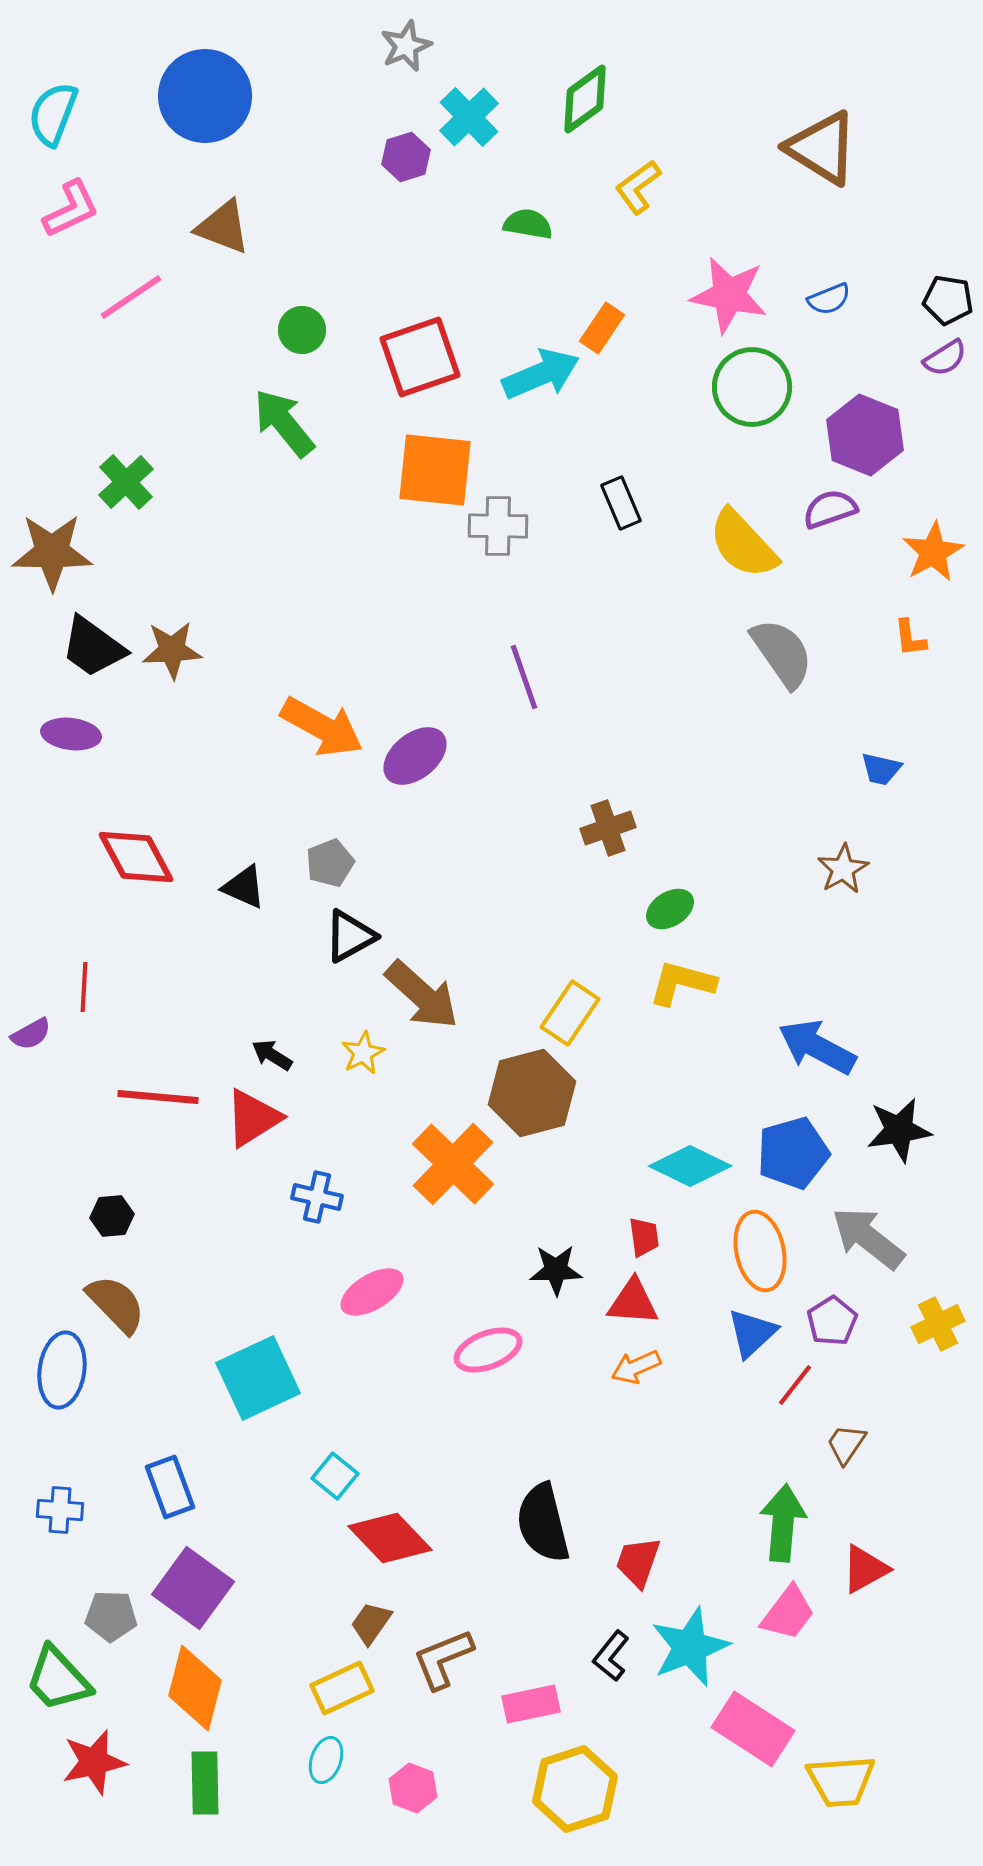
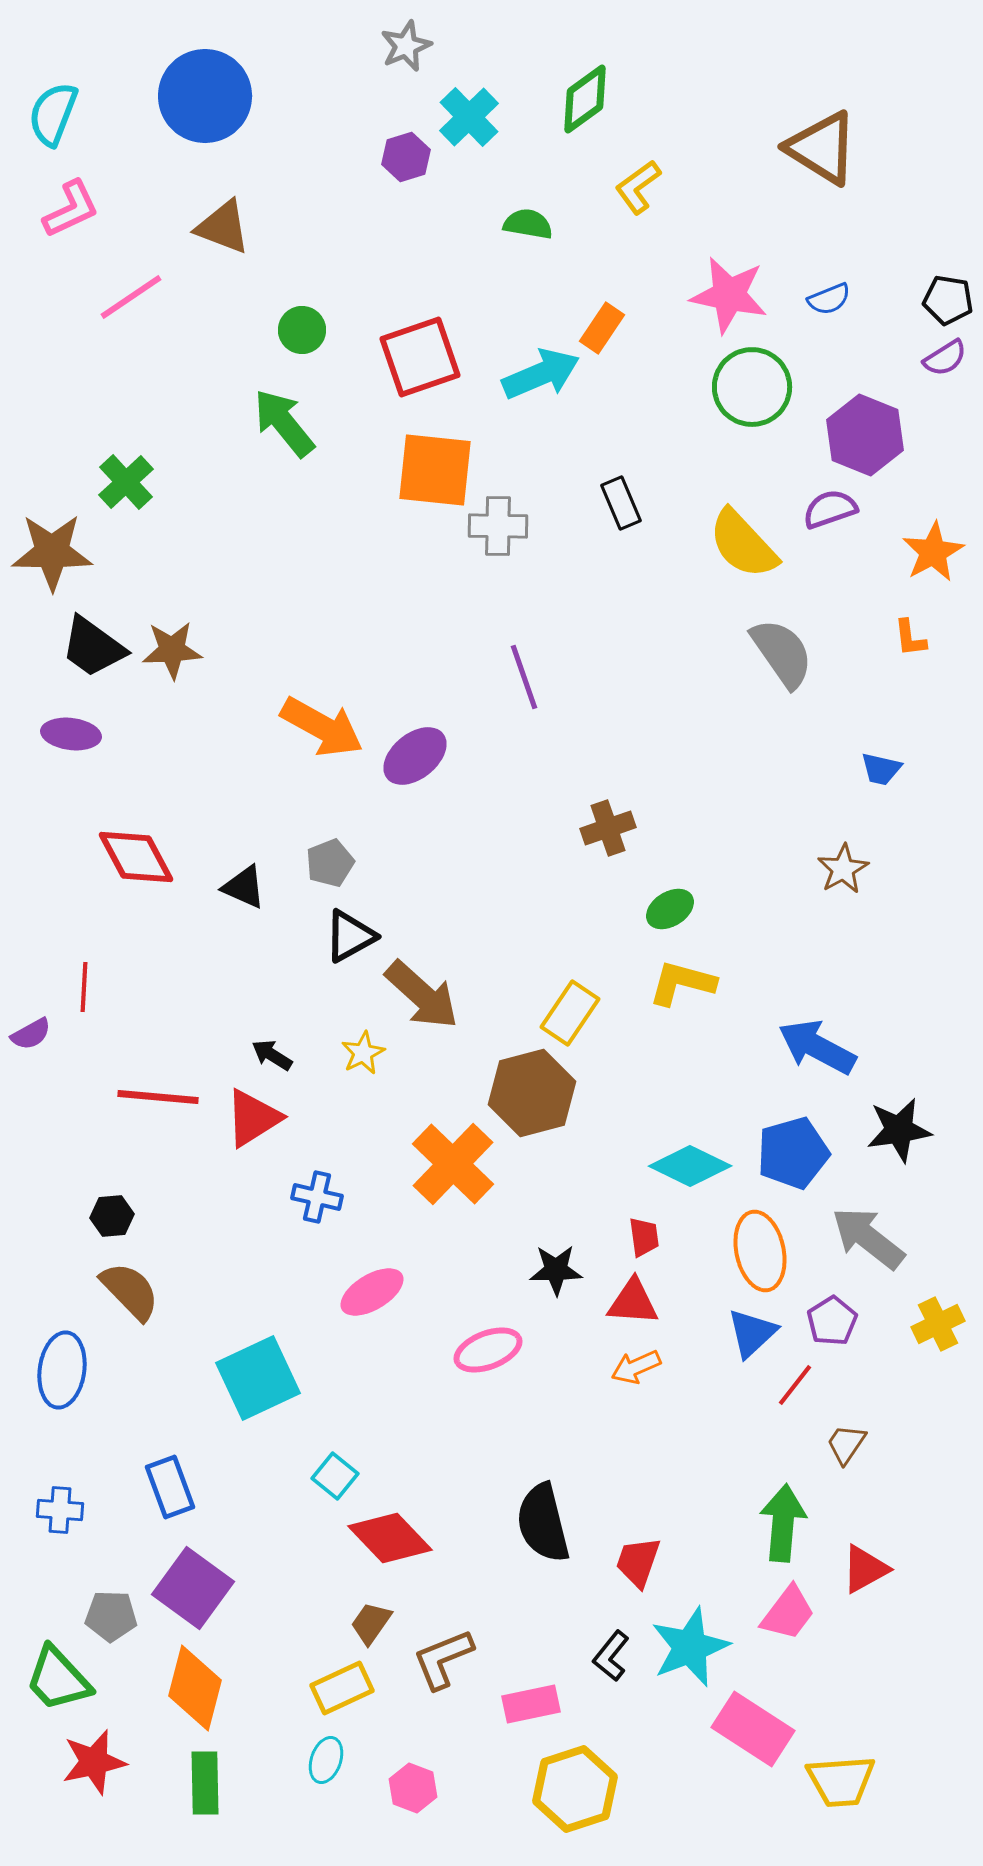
brown semicircle at (116, 1304): moved 14 px right, 13 px up
